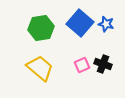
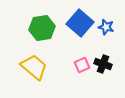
blue star: moved 3 px down
green hexagon: moved 1 px right
yellow trapezoid: moved 6 px left, 1 px up
